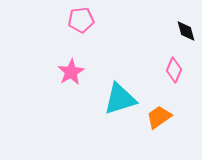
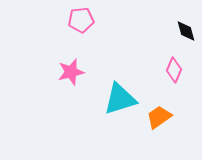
pink star: rotated 16 degrees clockwise
